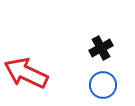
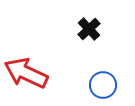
black cross: moved 12 px left, 19 px up; rotated 15 degrees counterclockwise
